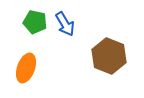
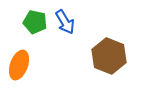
blue arrow: moved 2 px up
orange ellipse: moved 7 px left, 3 px up
